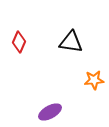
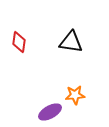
red diamond: rotated 15 degrees counterclockwise
orange star: moved 19 px left, 15 px down
